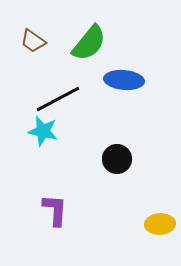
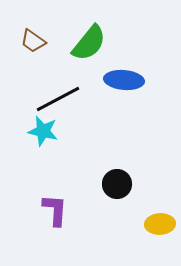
black circle: moved 25 px down
